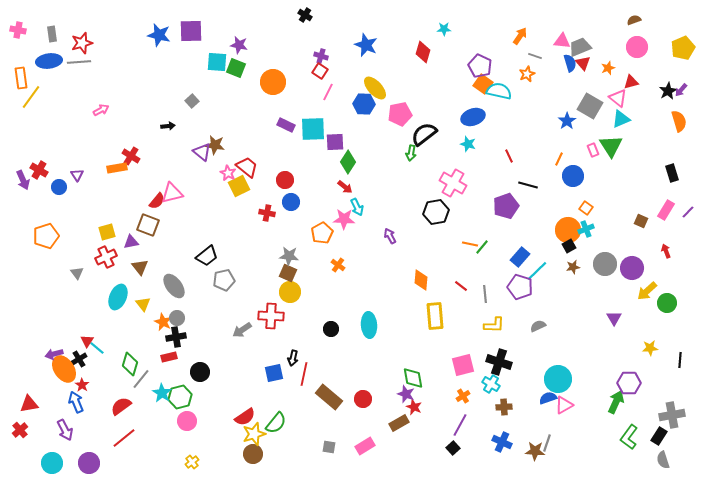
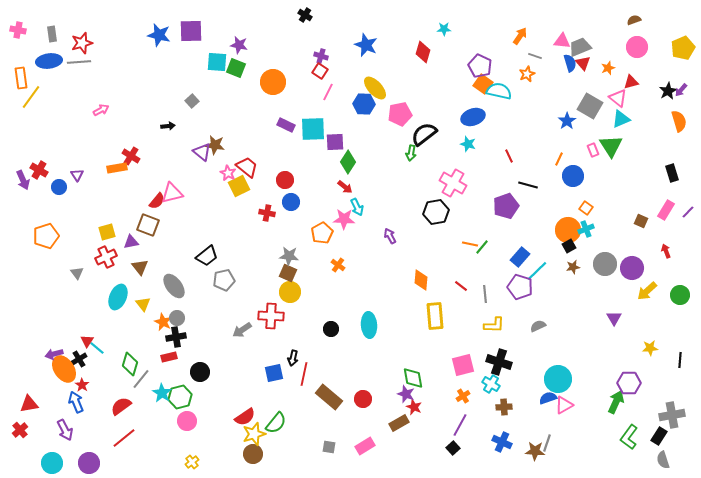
green circle at (667, 303): moved 13 px right, 8 px up
